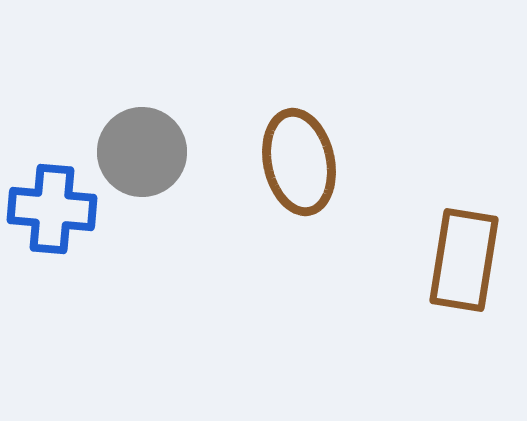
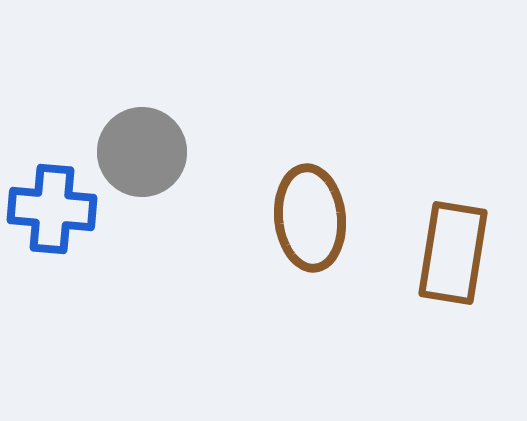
brown ellipse: moved 11 px right, 56 px down; rotated 6 degrees clockwise
brown rectangle: moved 11 px left, 7 px up
